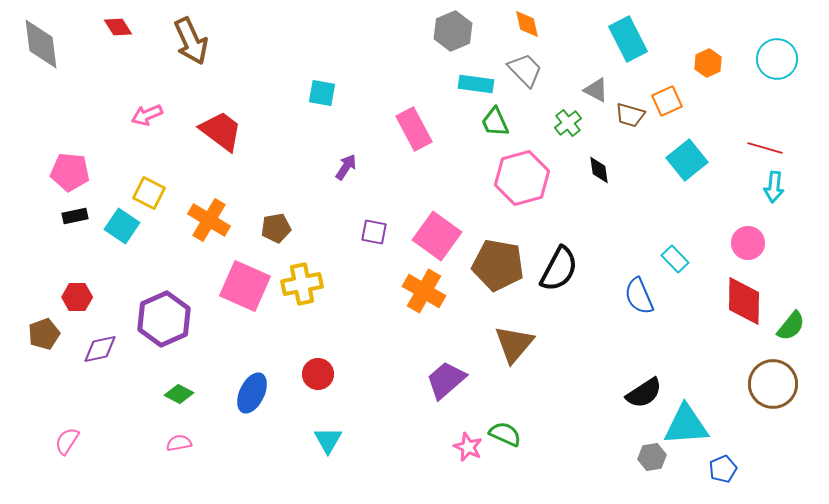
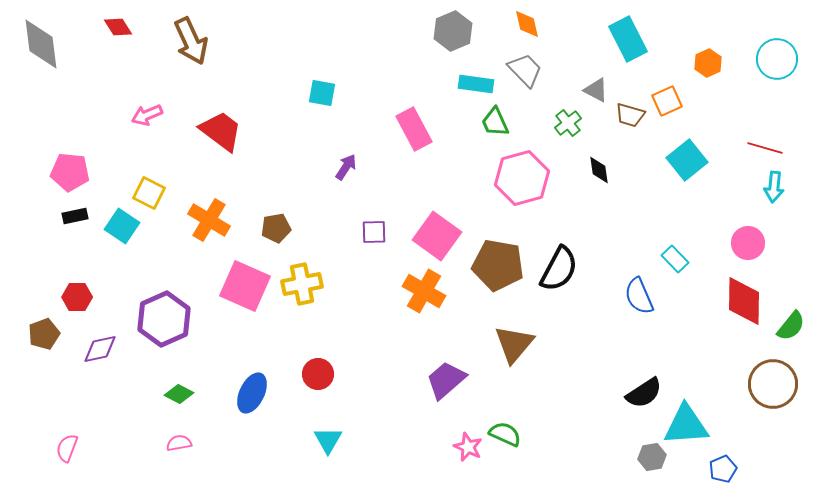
purple square at (374, 232): rotated 12 degrees counterclockwise
pink semicircle at (67, 441): moved 7 px down; rotated 12 degrees counterclockwise
